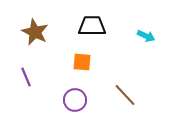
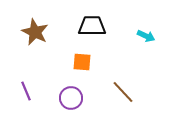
purple line: moved 14 px down
brown line: moved 2 px left, 3 px up
purple circle: moved 4 px left, 2 px up
